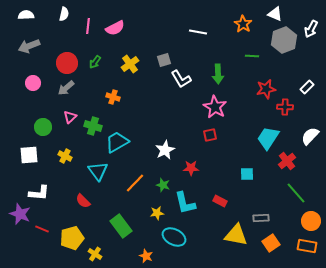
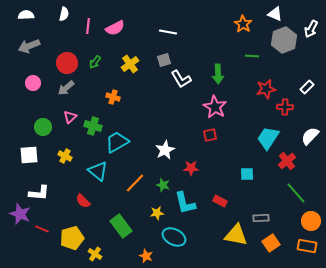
white line at (198, 32): moved 30 px left
cyan triangle at (98, 171): rotated 15 degrees counterclockwise
